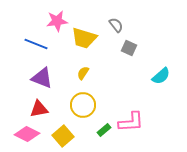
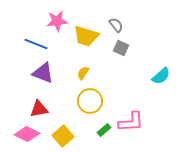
yellow trapezoid: moved 2 px right, 2 px up
gray square: moved 8 px left
purple triangle: moved 1 px right, 5 px up
yellow circle: moved 7 px right, 4 px up
